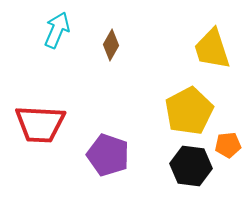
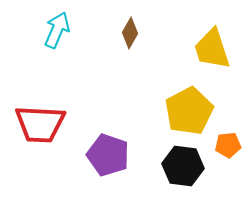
brown diamond: moved 19 px right, 12 px up
black hexagon: moved 8 px left
